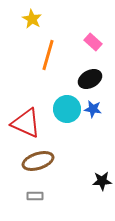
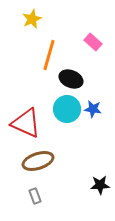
yellow star: rotated 18 degrees clockwise
orange line: moved 1 px right
black ellipse: moved 19 px left; rotated 50 degrees clockwise
black star: moved 2 px left, 4 px down
gray rectangle: rotated 70 degrees clockwise
